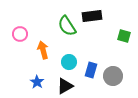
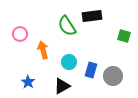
blue star: moved 9 px left
black triangle: moved 3 px left
